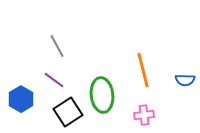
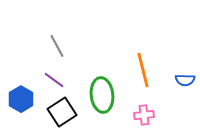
black square: moved 6 px left
